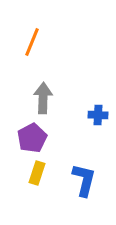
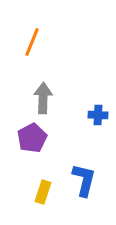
yellow rectangle: moved 6 px right, 19 px down
